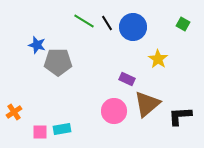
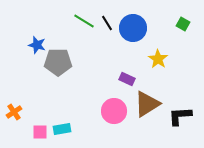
blue circle: moved 1 px down
brown triangle: rotated 8 degrees clockwise
